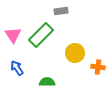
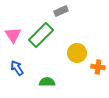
gray rectangle: rotated 16 degrees counterclockwise
yellow circle: moved 2 px right
